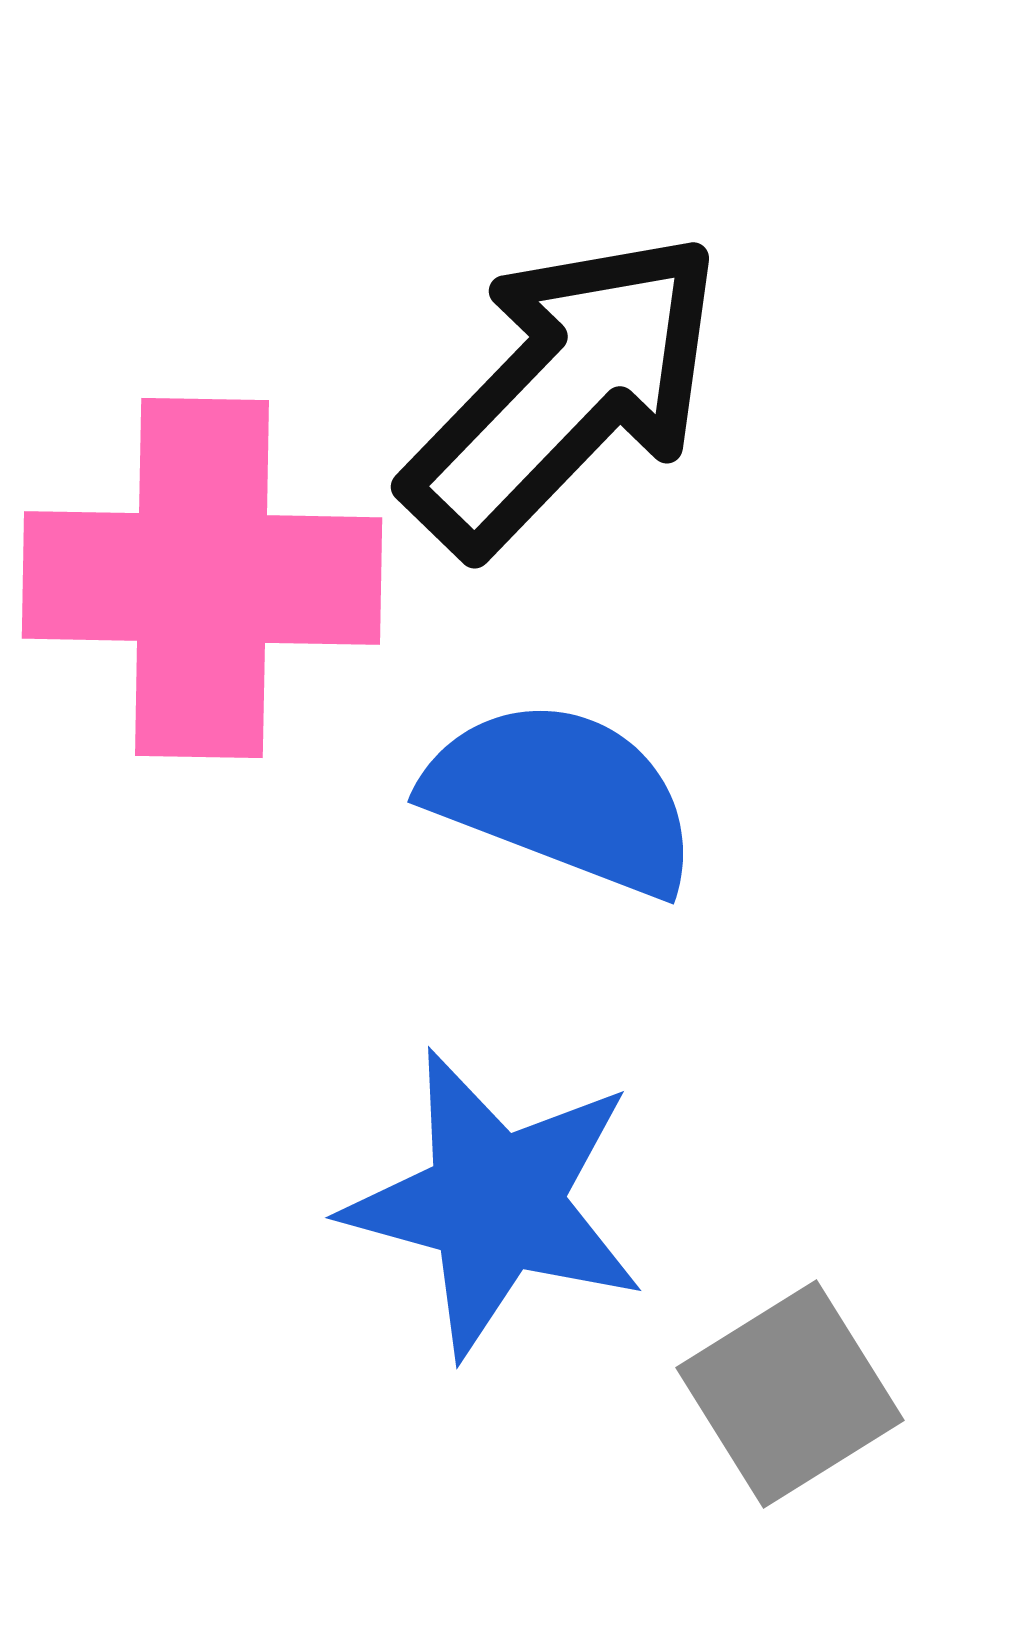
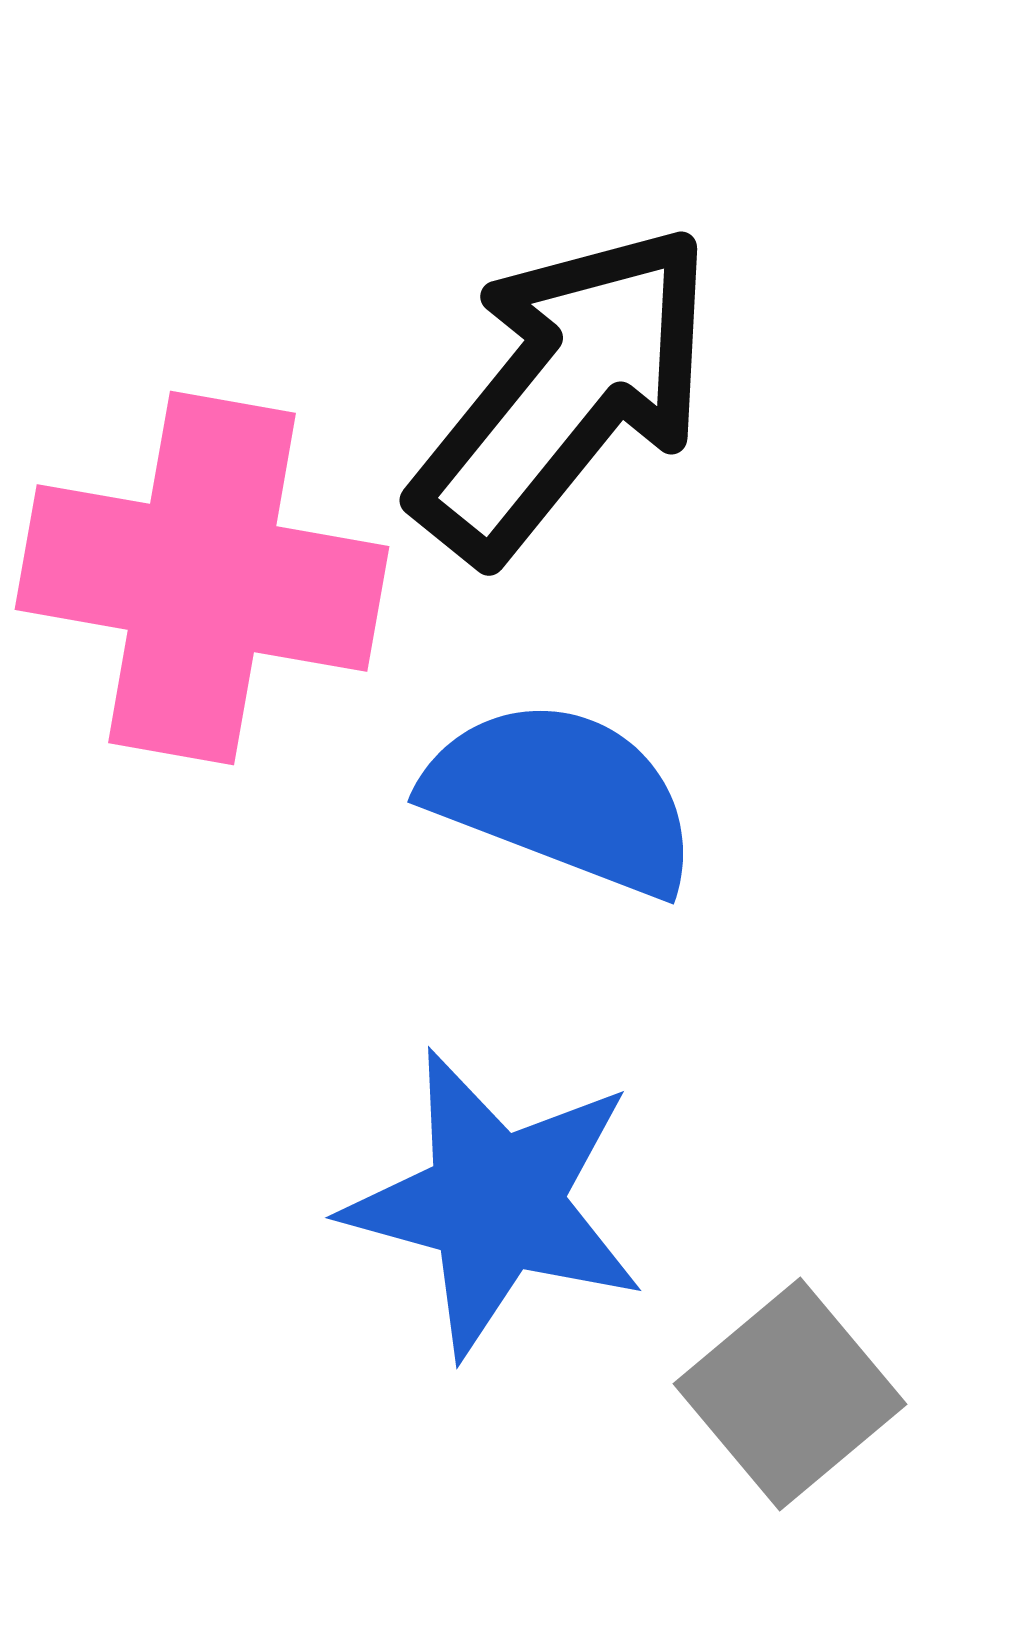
black arrow: rotated 5 degrees counterclockwise
pink cross: rotated 9 degrees clockwise
gray square: rotated 8 degrees counterclockwise
